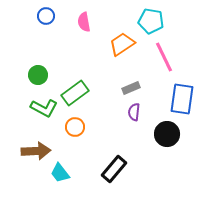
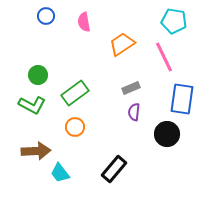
cyan pentagon: moved 23 px right
green L-shape: moved 12 px left, 3 px up
